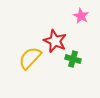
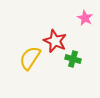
pink star: moved 4 px right, 2 px down
yellow semicircle: rotated 10 degrees counterclockwise
